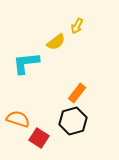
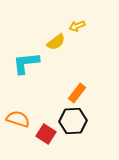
yellow arrow: rotated 42 degrees clockwise
black hexagon: rotated 12 degrees clockwise
red square: moved 7 px right, 4 px up
